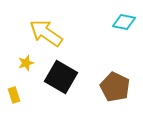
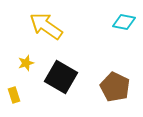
yellow arrow: moved 7 px up
